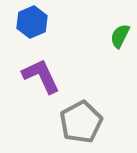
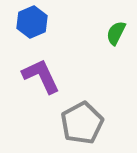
green semicircle: moved 4 px left, 3 px up
gray pentagon: moved 1 px right, 1 px down
